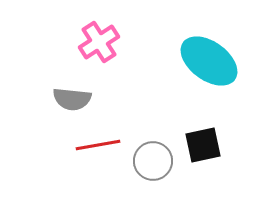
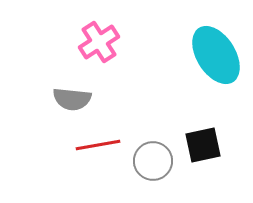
cyan ellipse: moved 7 px right, 6 px up; rotated 22 degrees clockwise
